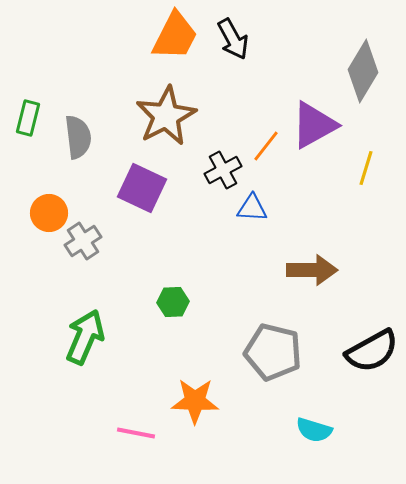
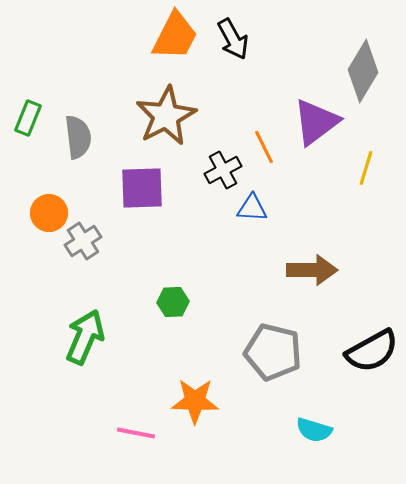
green rectangle: rotated 8 degrees clockwise
purple triangle: moved 2 px right, 3 px up; rotated 8 degrees counterclockwise
orange line: moved 2 px left, 1 px down; rotated 64 degrees counterclockwise
purple square: rotated 27 degrees counterclockwise
